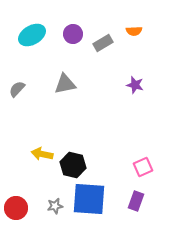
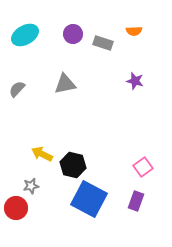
cyan ellipse: moved 7 px left
gray rectangle: rotated 48 degrees clockwise
purple star: moved 4 px up
yellow arrow: rotated 15 degrees clockwise
pink square: rotated 12 degrees counterclockwise
blue square: rotated 24 degrees clockwise
gray star: moved 24 px left, 20 px up
